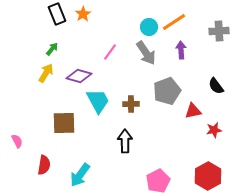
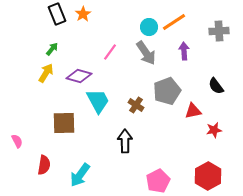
purple arrow: moved 3 px right, 1 px down
brown cross: moved 5 px right, 1 px down; rotated 35 degrees clockwise
